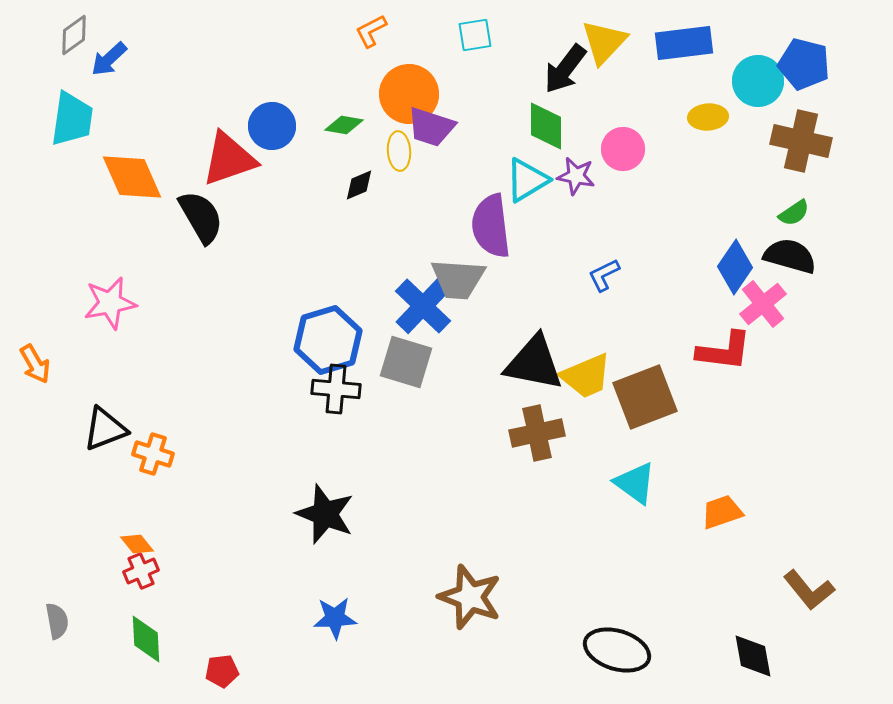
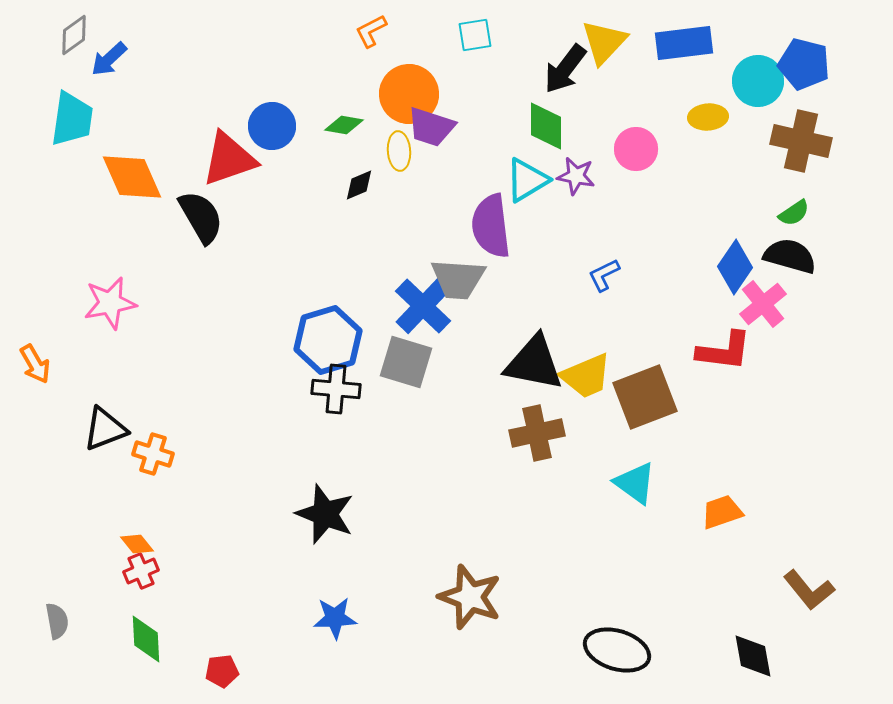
pink circle at (623, 149): moved 13 px right
